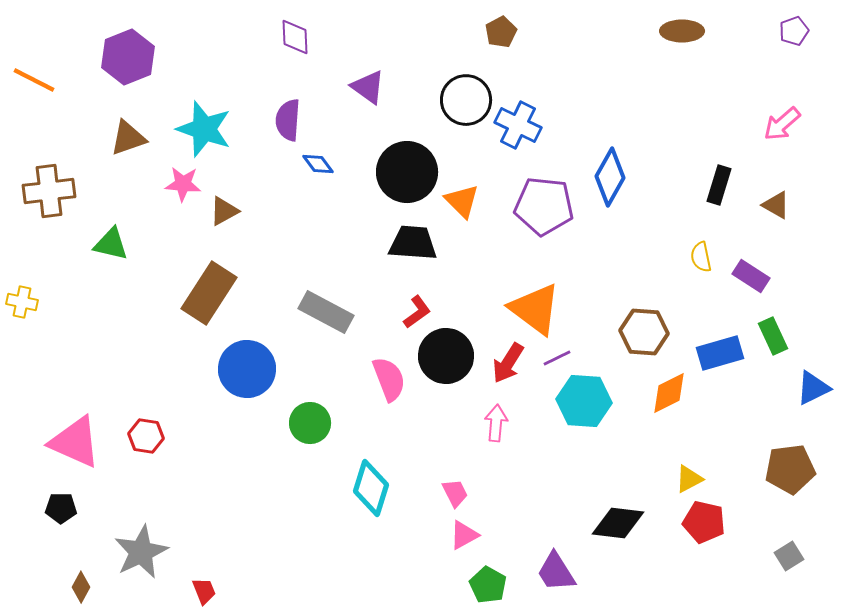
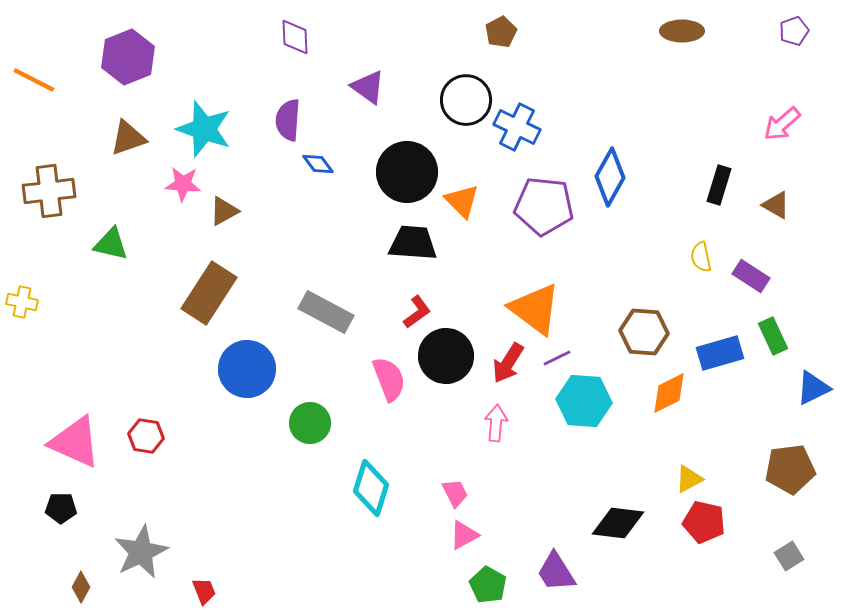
blue cross at (518, 125): moved 1 px left, 2 px down
